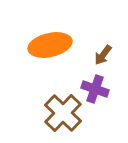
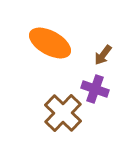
orange ellipse: moved 2 px up; rotated 42 degrees clockwise
